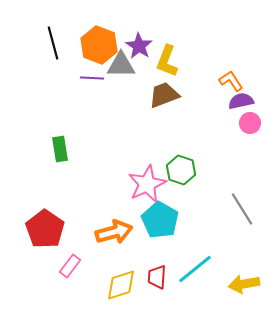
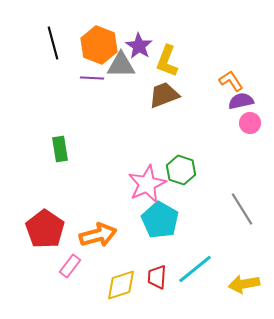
orange arrow: moved 16 px left, 3 px down
